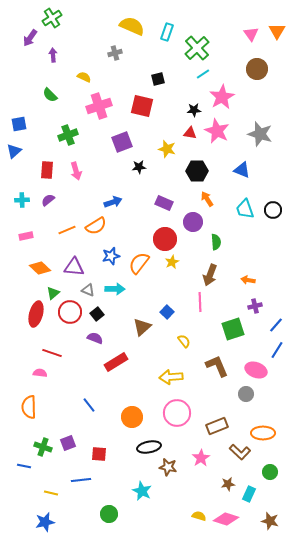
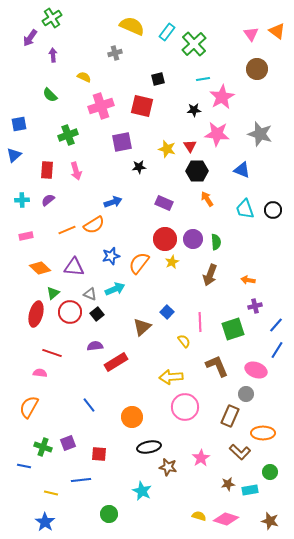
orange triangle at (277, 31): rotated 24 degrees counterclockwise
cyan rectangle at (167, 32): rotated 18 degrees clockwise
green cross at (197, 48): moved 3 px left, 4 px up
cyan line at (203, 74): moved 5 px down; rotated 24 degrees clockwise
pink cross at (99, 106): moved 2 px right
pink star at (217, 131): moved 3 px down; rotated 20 degrees counterclockwise
red triangle at (190, 133): moved 13 px down; rotated 48 degrees clockwise
purple square at (122, 142): rotated 10 degrees clockwise
blue triangle at (14, 151): moved 4 px down
purple circle at (193, 222): moved 17 px down
orange semicircle at (96, 226): moved 2 px left, 1 px up
cyan arrow at (115, 289): rotated 24 degrees counterclockwise
gray triangle at (88, 290): moved 2 px right, 4 px down
pink line at (200, 302): moved 20 px down
purple semicircle at (95, 338): moved 8 px down; rotated 28 degrees counterclockwise
orange semicircle at (29, 407): rotated 30 degrees clockwise
pink circle at (177, 413): moved 8 px right, 6 px up
brown rectangle at (217, 426): moved 13 px right, 10 px up; rotated 45 degrees counterclockwise
cyan rectangle at (249, 494): moved 1 px right, 4 px up; rotated 56 degrees clockwise
blue star at (45, 522): rotated 24 degrees counterclockwise
